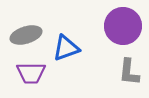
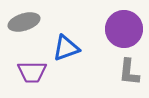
purple circle: moved 1 px right, 3 px down
gray ellipse: moved 2 px left, 13 px up
purple trapezoid: moved 1 px right, 1 px up
